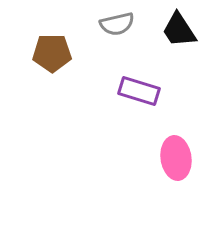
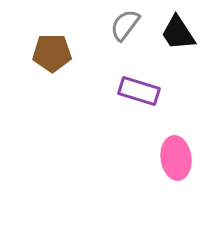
gray semicircle: moved 8 px right, 1 px down; rotated 140 degrees clockwise
black trapezoid: moved 1 px left, 3 px down
